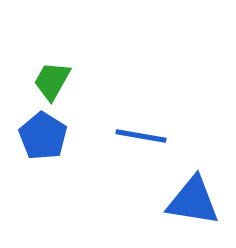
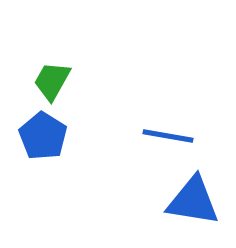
blue line: moved 27 px right
